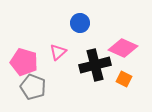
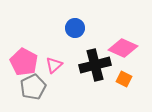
blue circle: moved 5 px left, 5 px down
pink triangle: moved 4 px left, 13 px down
pink pentagon: rotated 12 degrees clockwise
gray pentagon: rotated 25 degrees clockwise
